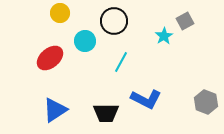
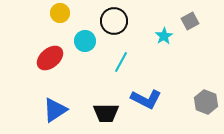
gray square: moved 5 px right
